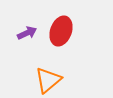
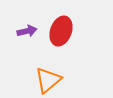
purple arrow: moved 2 px up; rotated 12 degrees clockwise
